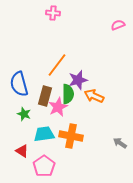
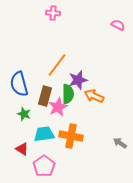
pink semicircle: rotated 48 degrees clockwise
red triangle: moved 2 px up
